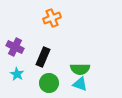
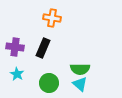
orange cross: rotated 30 degrees clockwise
purple cross: rotated 18 degrees counterclockwise
black rectangle: moved 9 px up
cyan triangle: rotated 21 degrees clockwise
